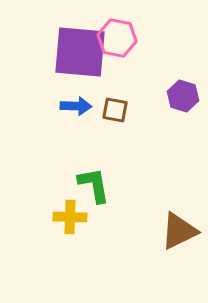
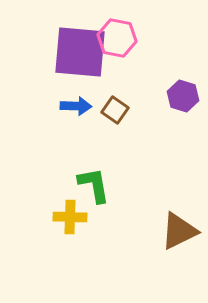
brown square: rotated 24 degrees clockwise
